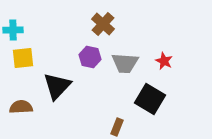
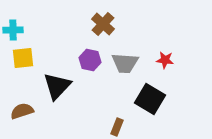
purple hexagon: moved 3 px down
red star: moved 1 px right, 1 px up; rotated 18 degrees counterclockwise
brown semicircle: moved 1 px right, 4 px down; rotated 15 degrees counterclockwise
